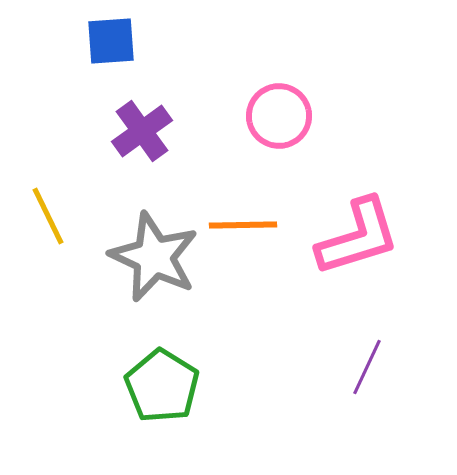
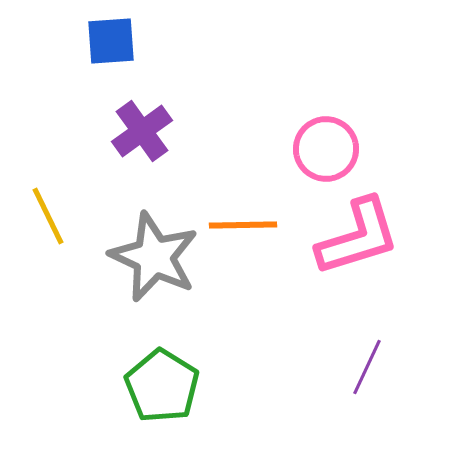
pink circle: moved 47 px right, 33 px down
